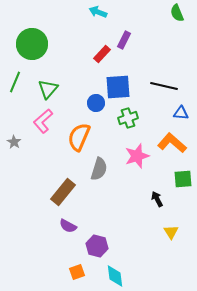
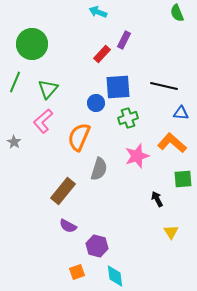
brown rectangle: moved 1 px up
